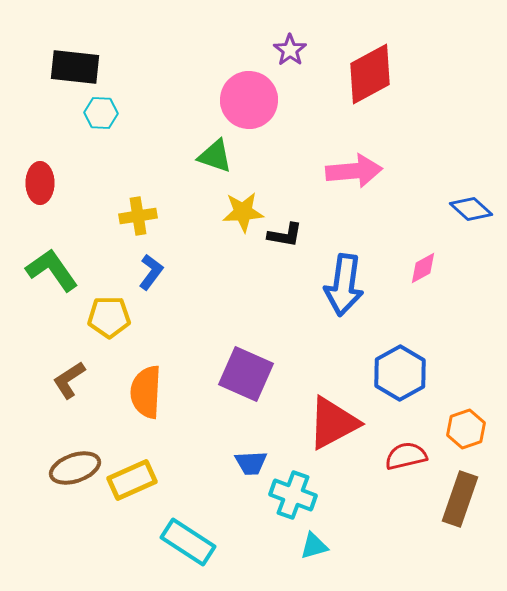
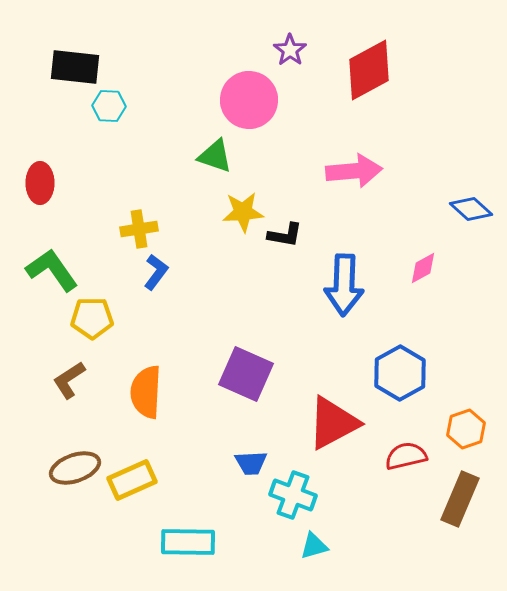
red diamond: moved 1 px left, 4 px up
cyan hexagon: moved 8 px right, 7 px up
yellow cross: moved 1 px right, 13 px down
blue L-shape: moved 5 px right
blue arrow: rotated 6 degrees counterclockwise
yellow pentagon: moved 17 px left, 1 px down
brown rectangle: rotated 4 degrees clockwise
cyan rectangle: rotated 32 degrees counterclockwise
